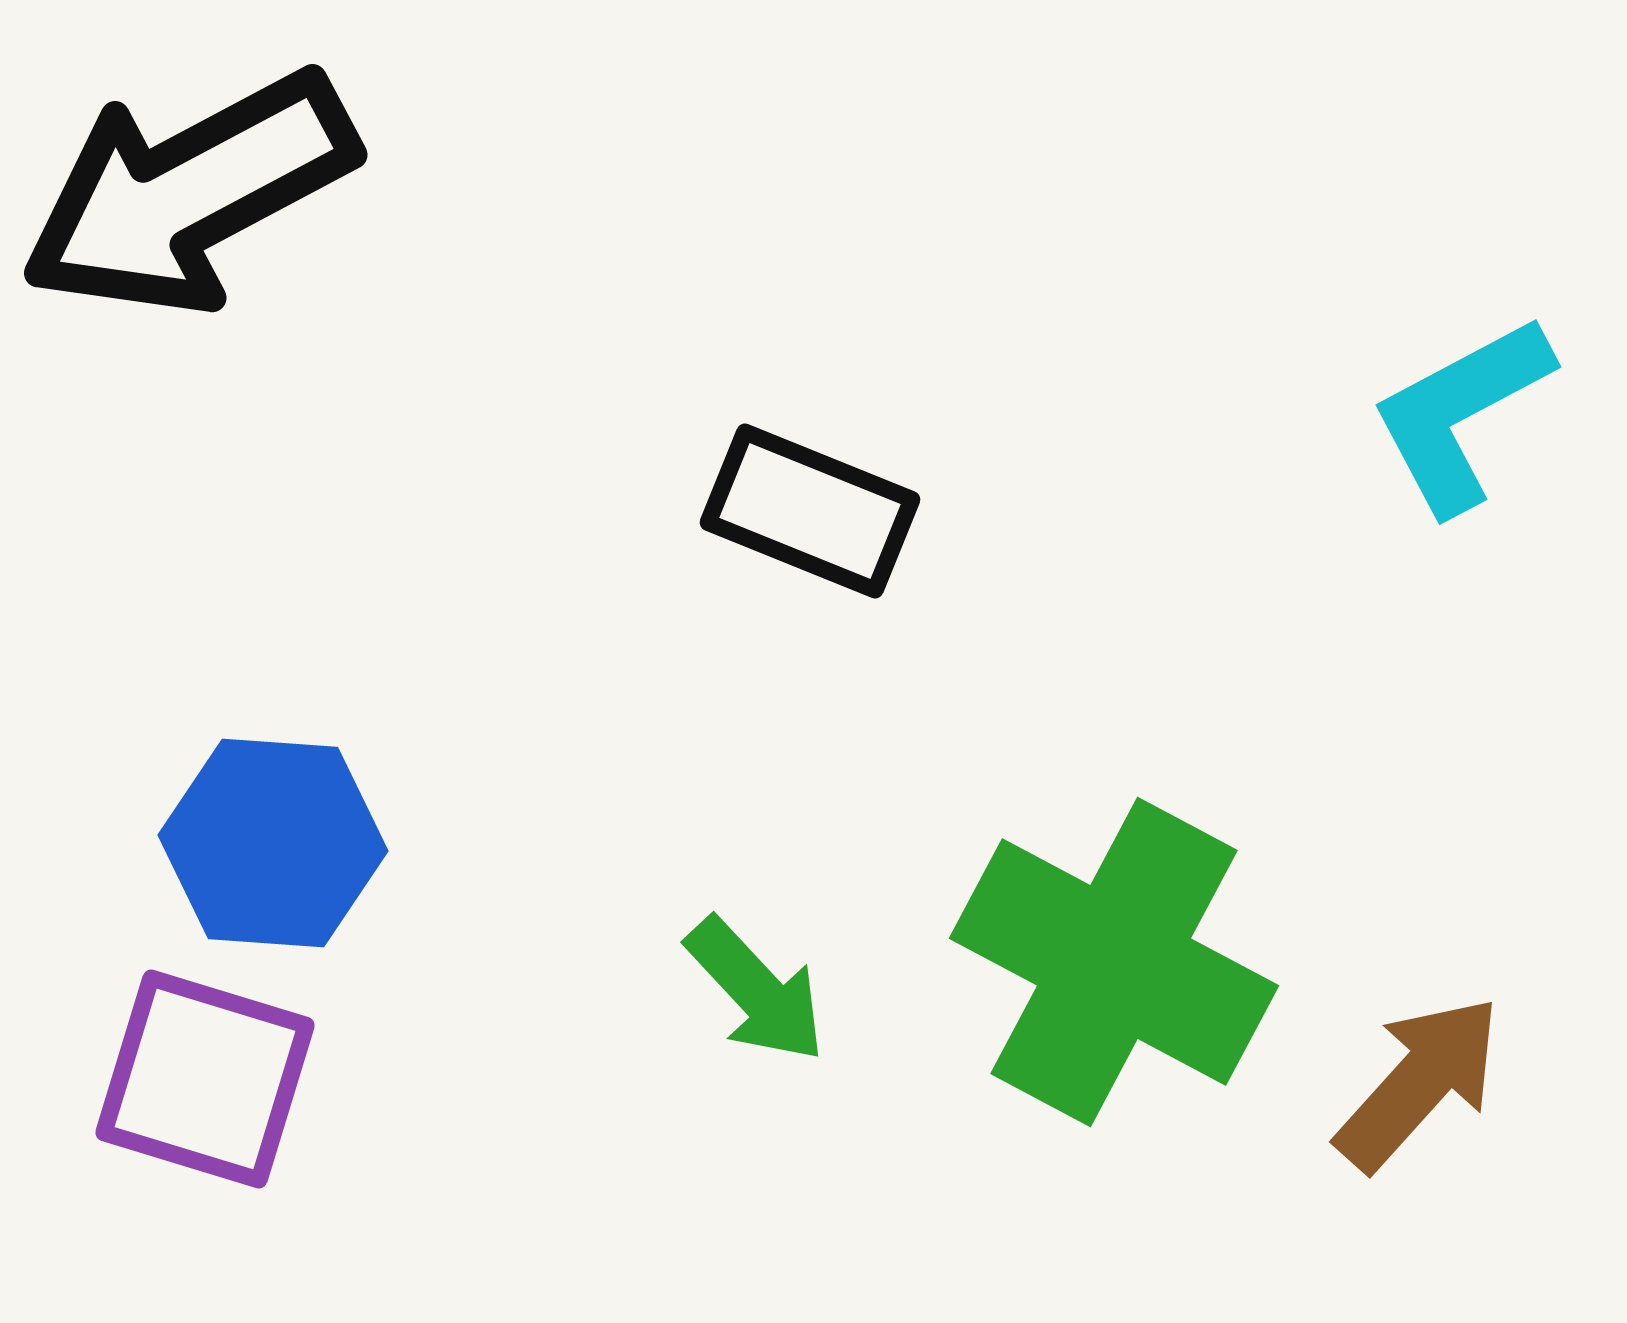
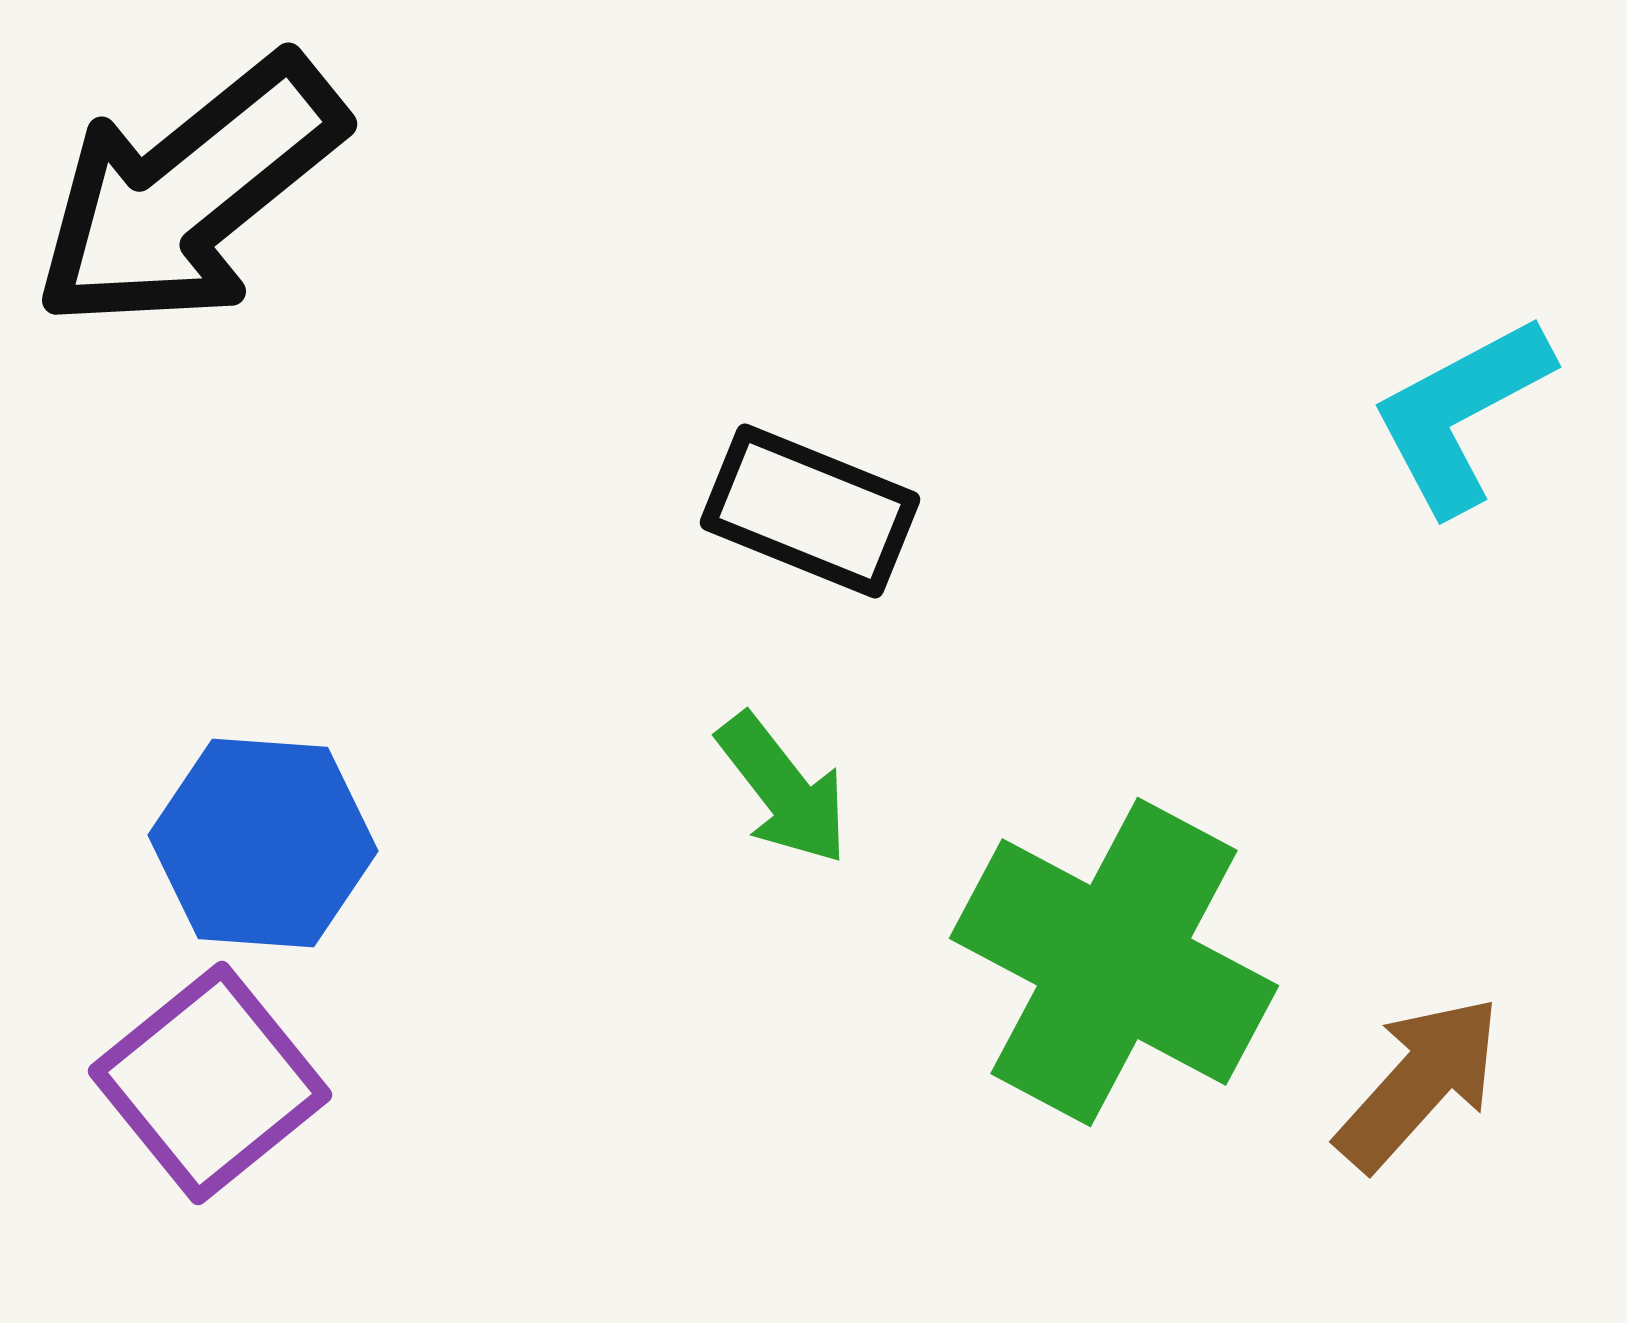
black arrow: rotated 11 degrees counterclockwise
blue hexagon: moved 10 px left
green arrow: moved 27 px right, 201 px up; rotated 5 degrees clockwise
purple square: moved 5 px right, 4 px down; rotated 34 degrees clockwise
